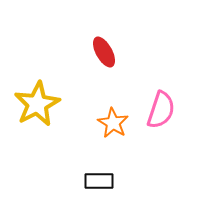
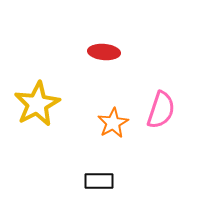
red ellipse: rotated 56 degrees counterclockwise
orange star: rotated 12 degrees clockwise
